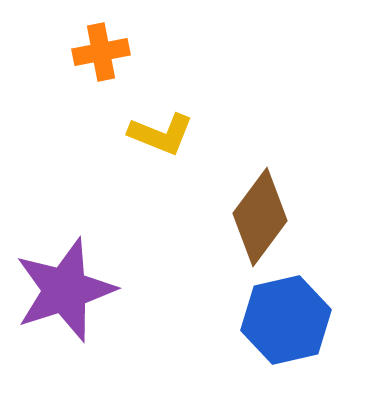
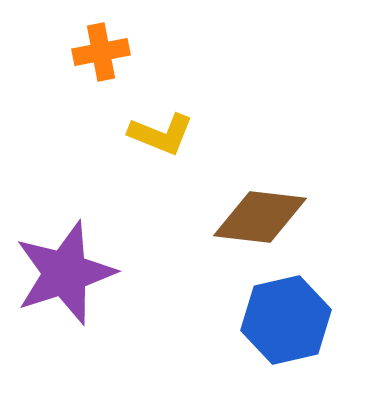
brown diamond: rotated 60 degrees clockwise
purple star: moved 17 px up
